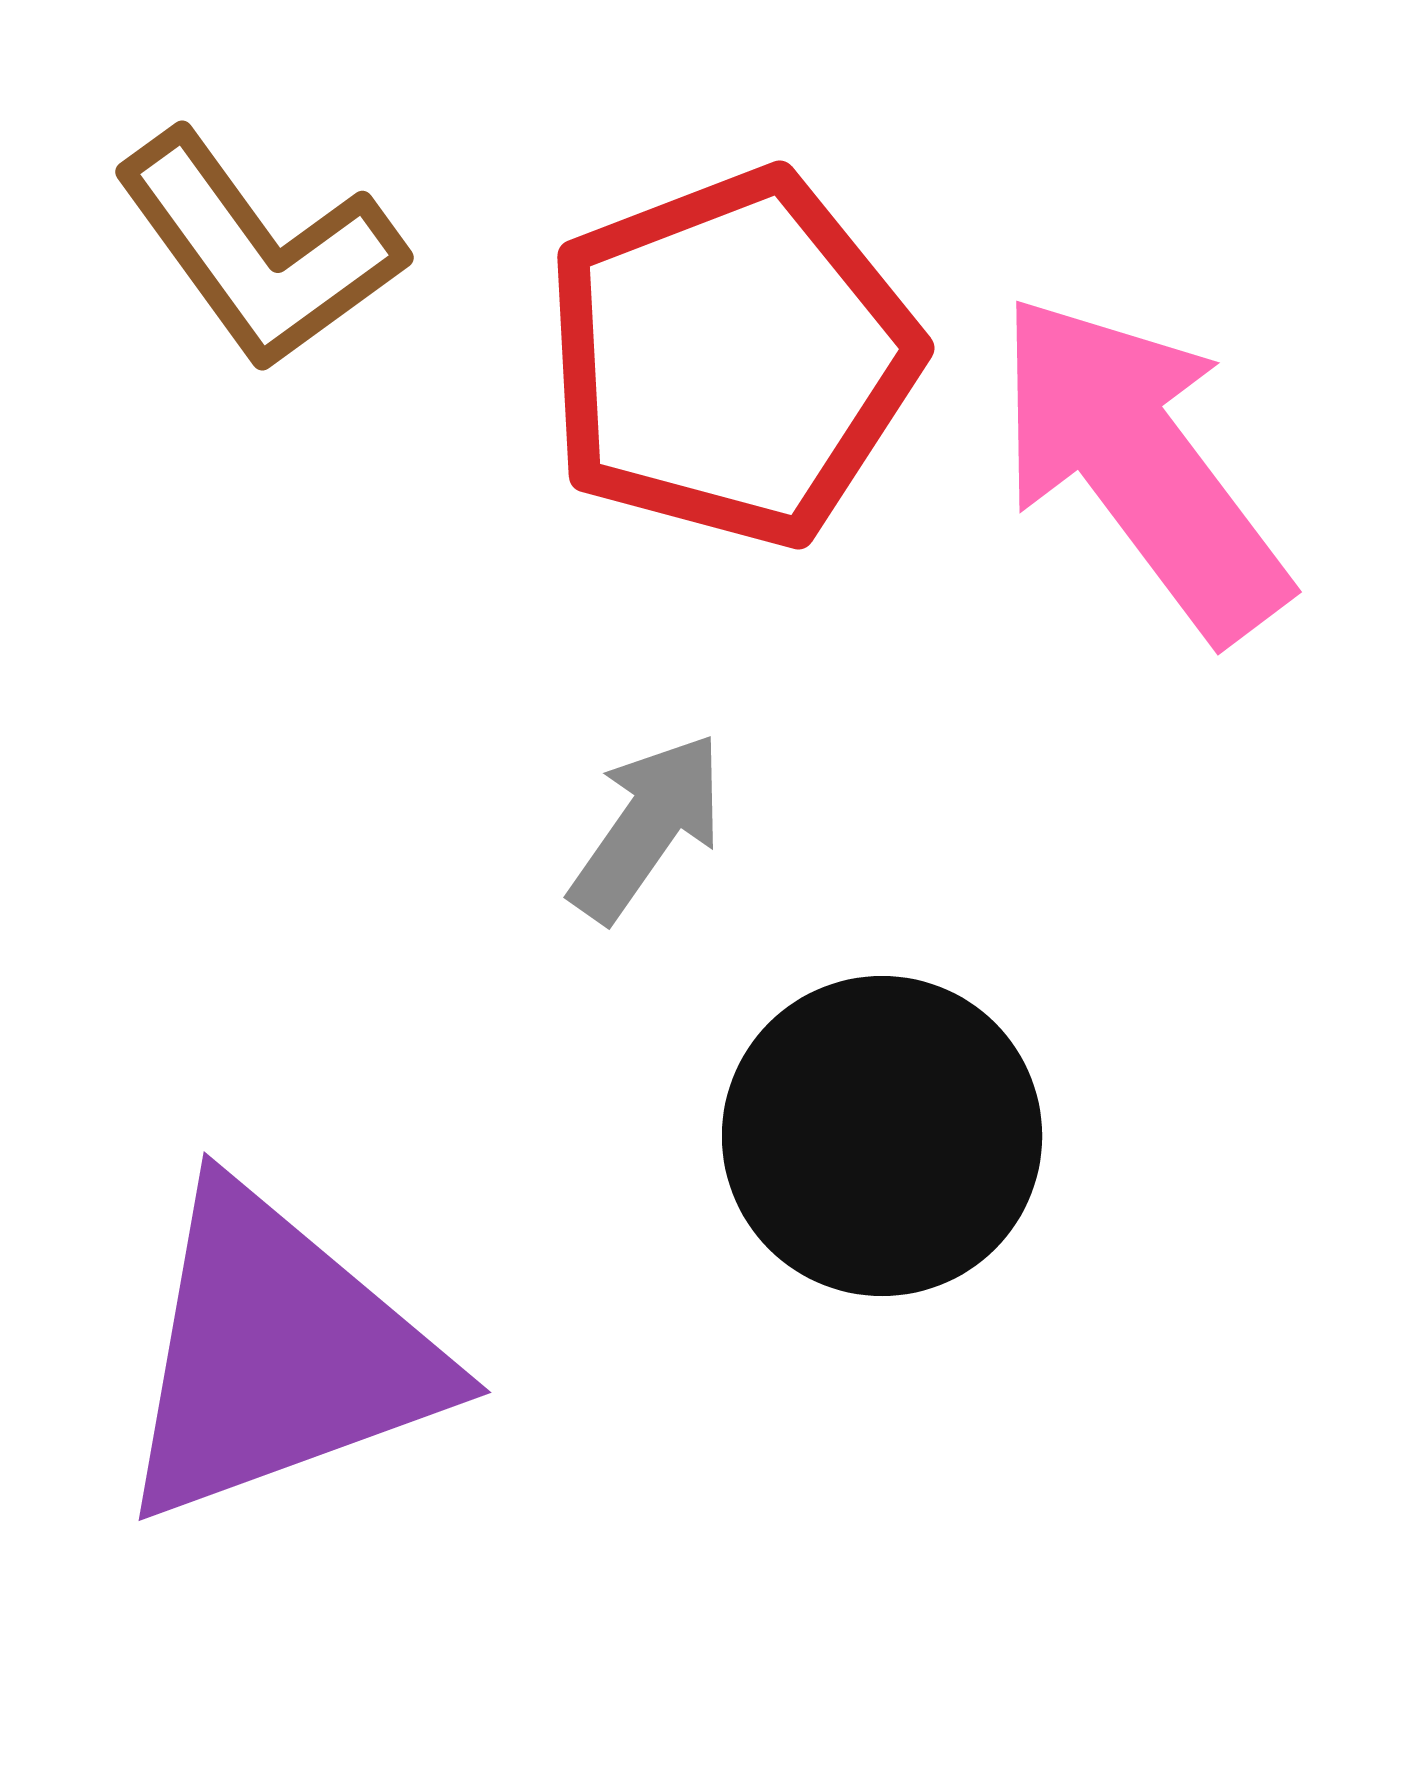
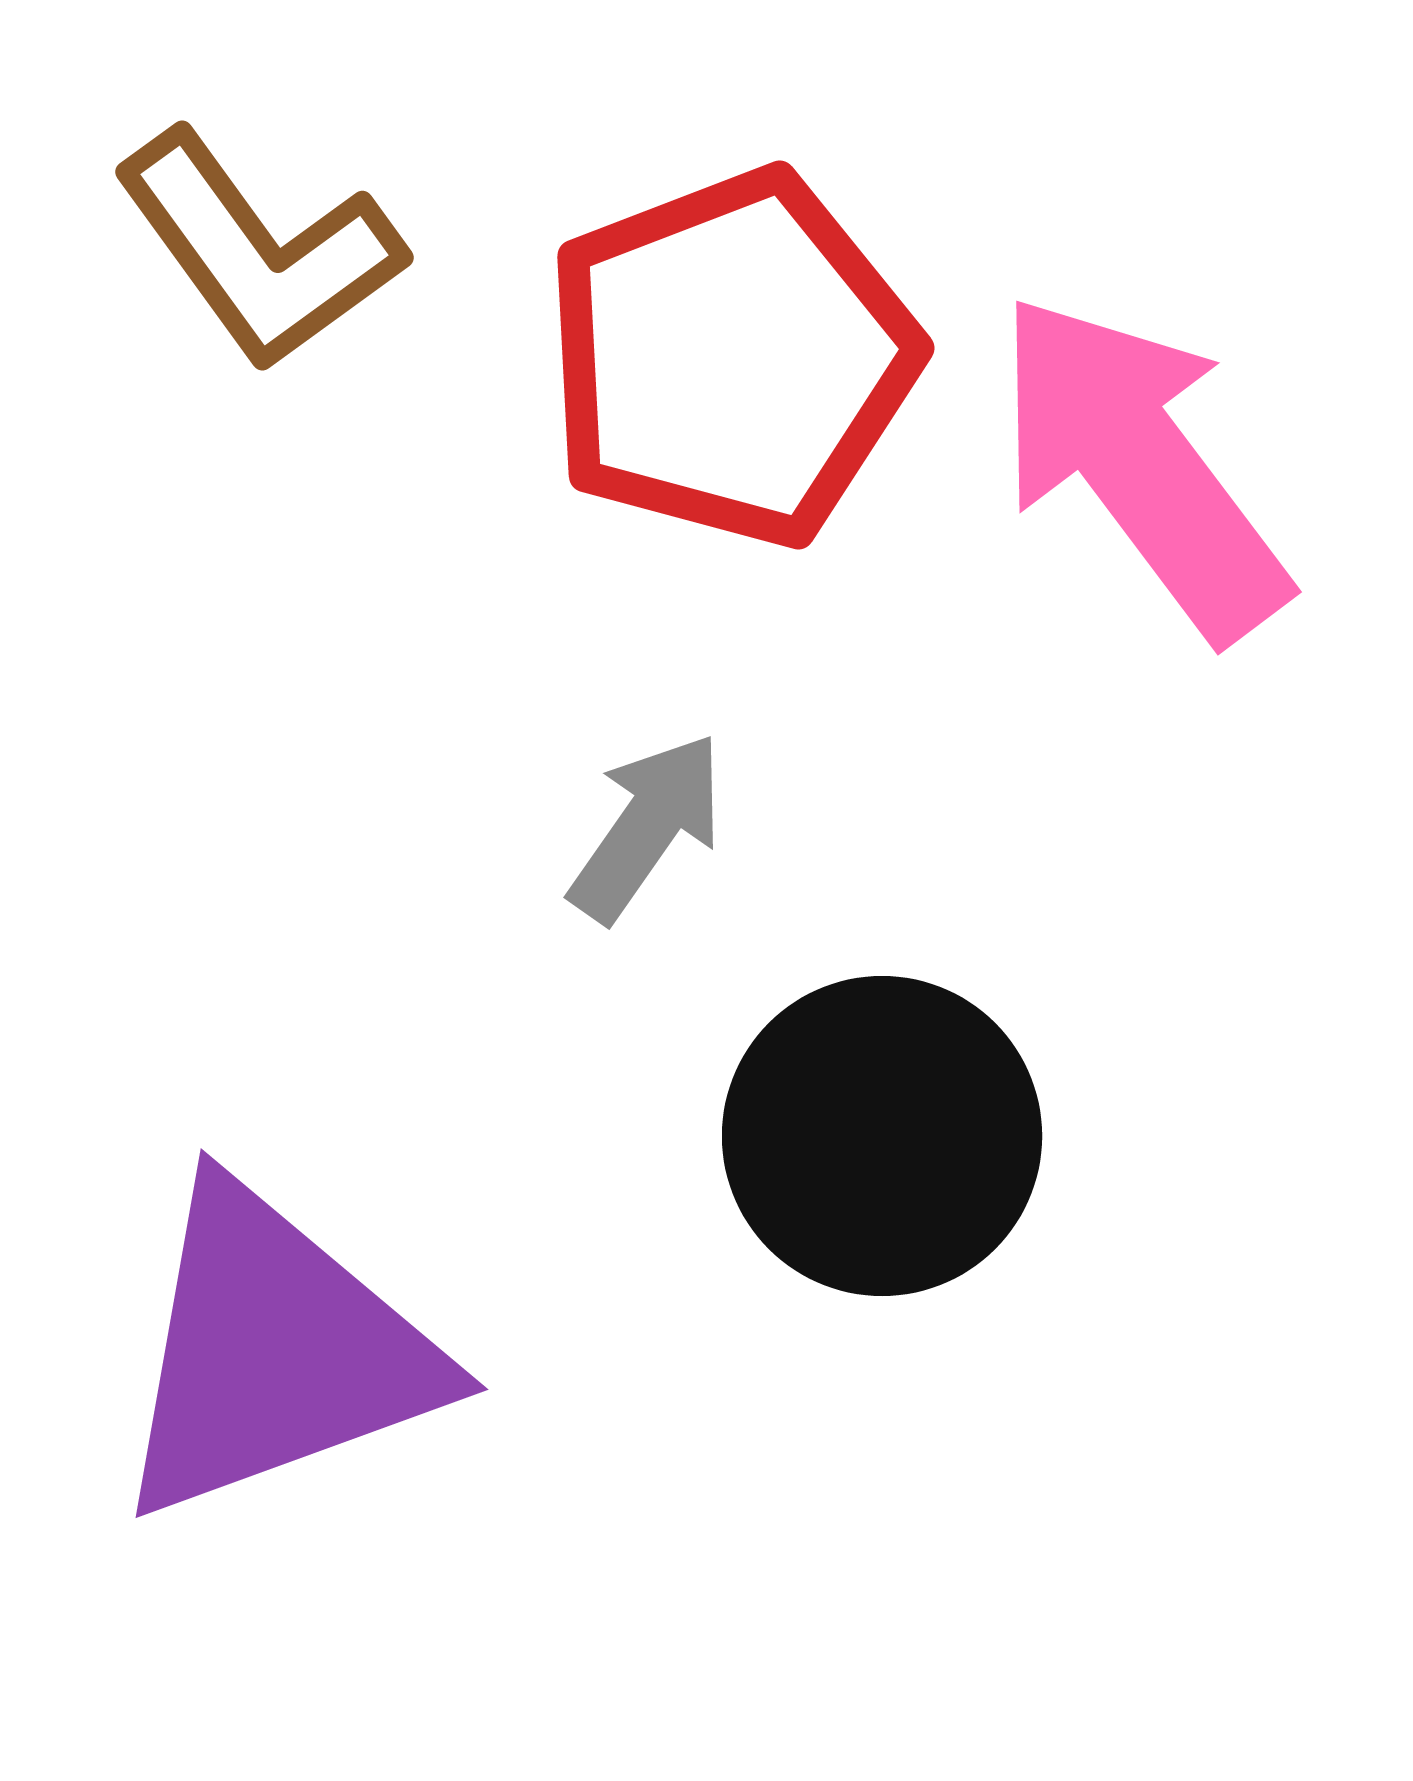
purple triangle: moved 3 px left, 3 px up
